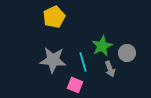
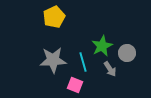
gray star: rotated 8 degrees counterclockwise
gray arrow: rotated 14 degrees counterclockwise
